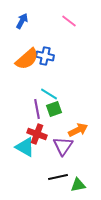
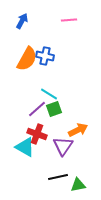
pink line: moved 1 px up; rotated 42 degrees counterclockwise
orange semicircle: rotated 20 degrees counterclockwise
purple line: rotated 60 degrees clockwise
